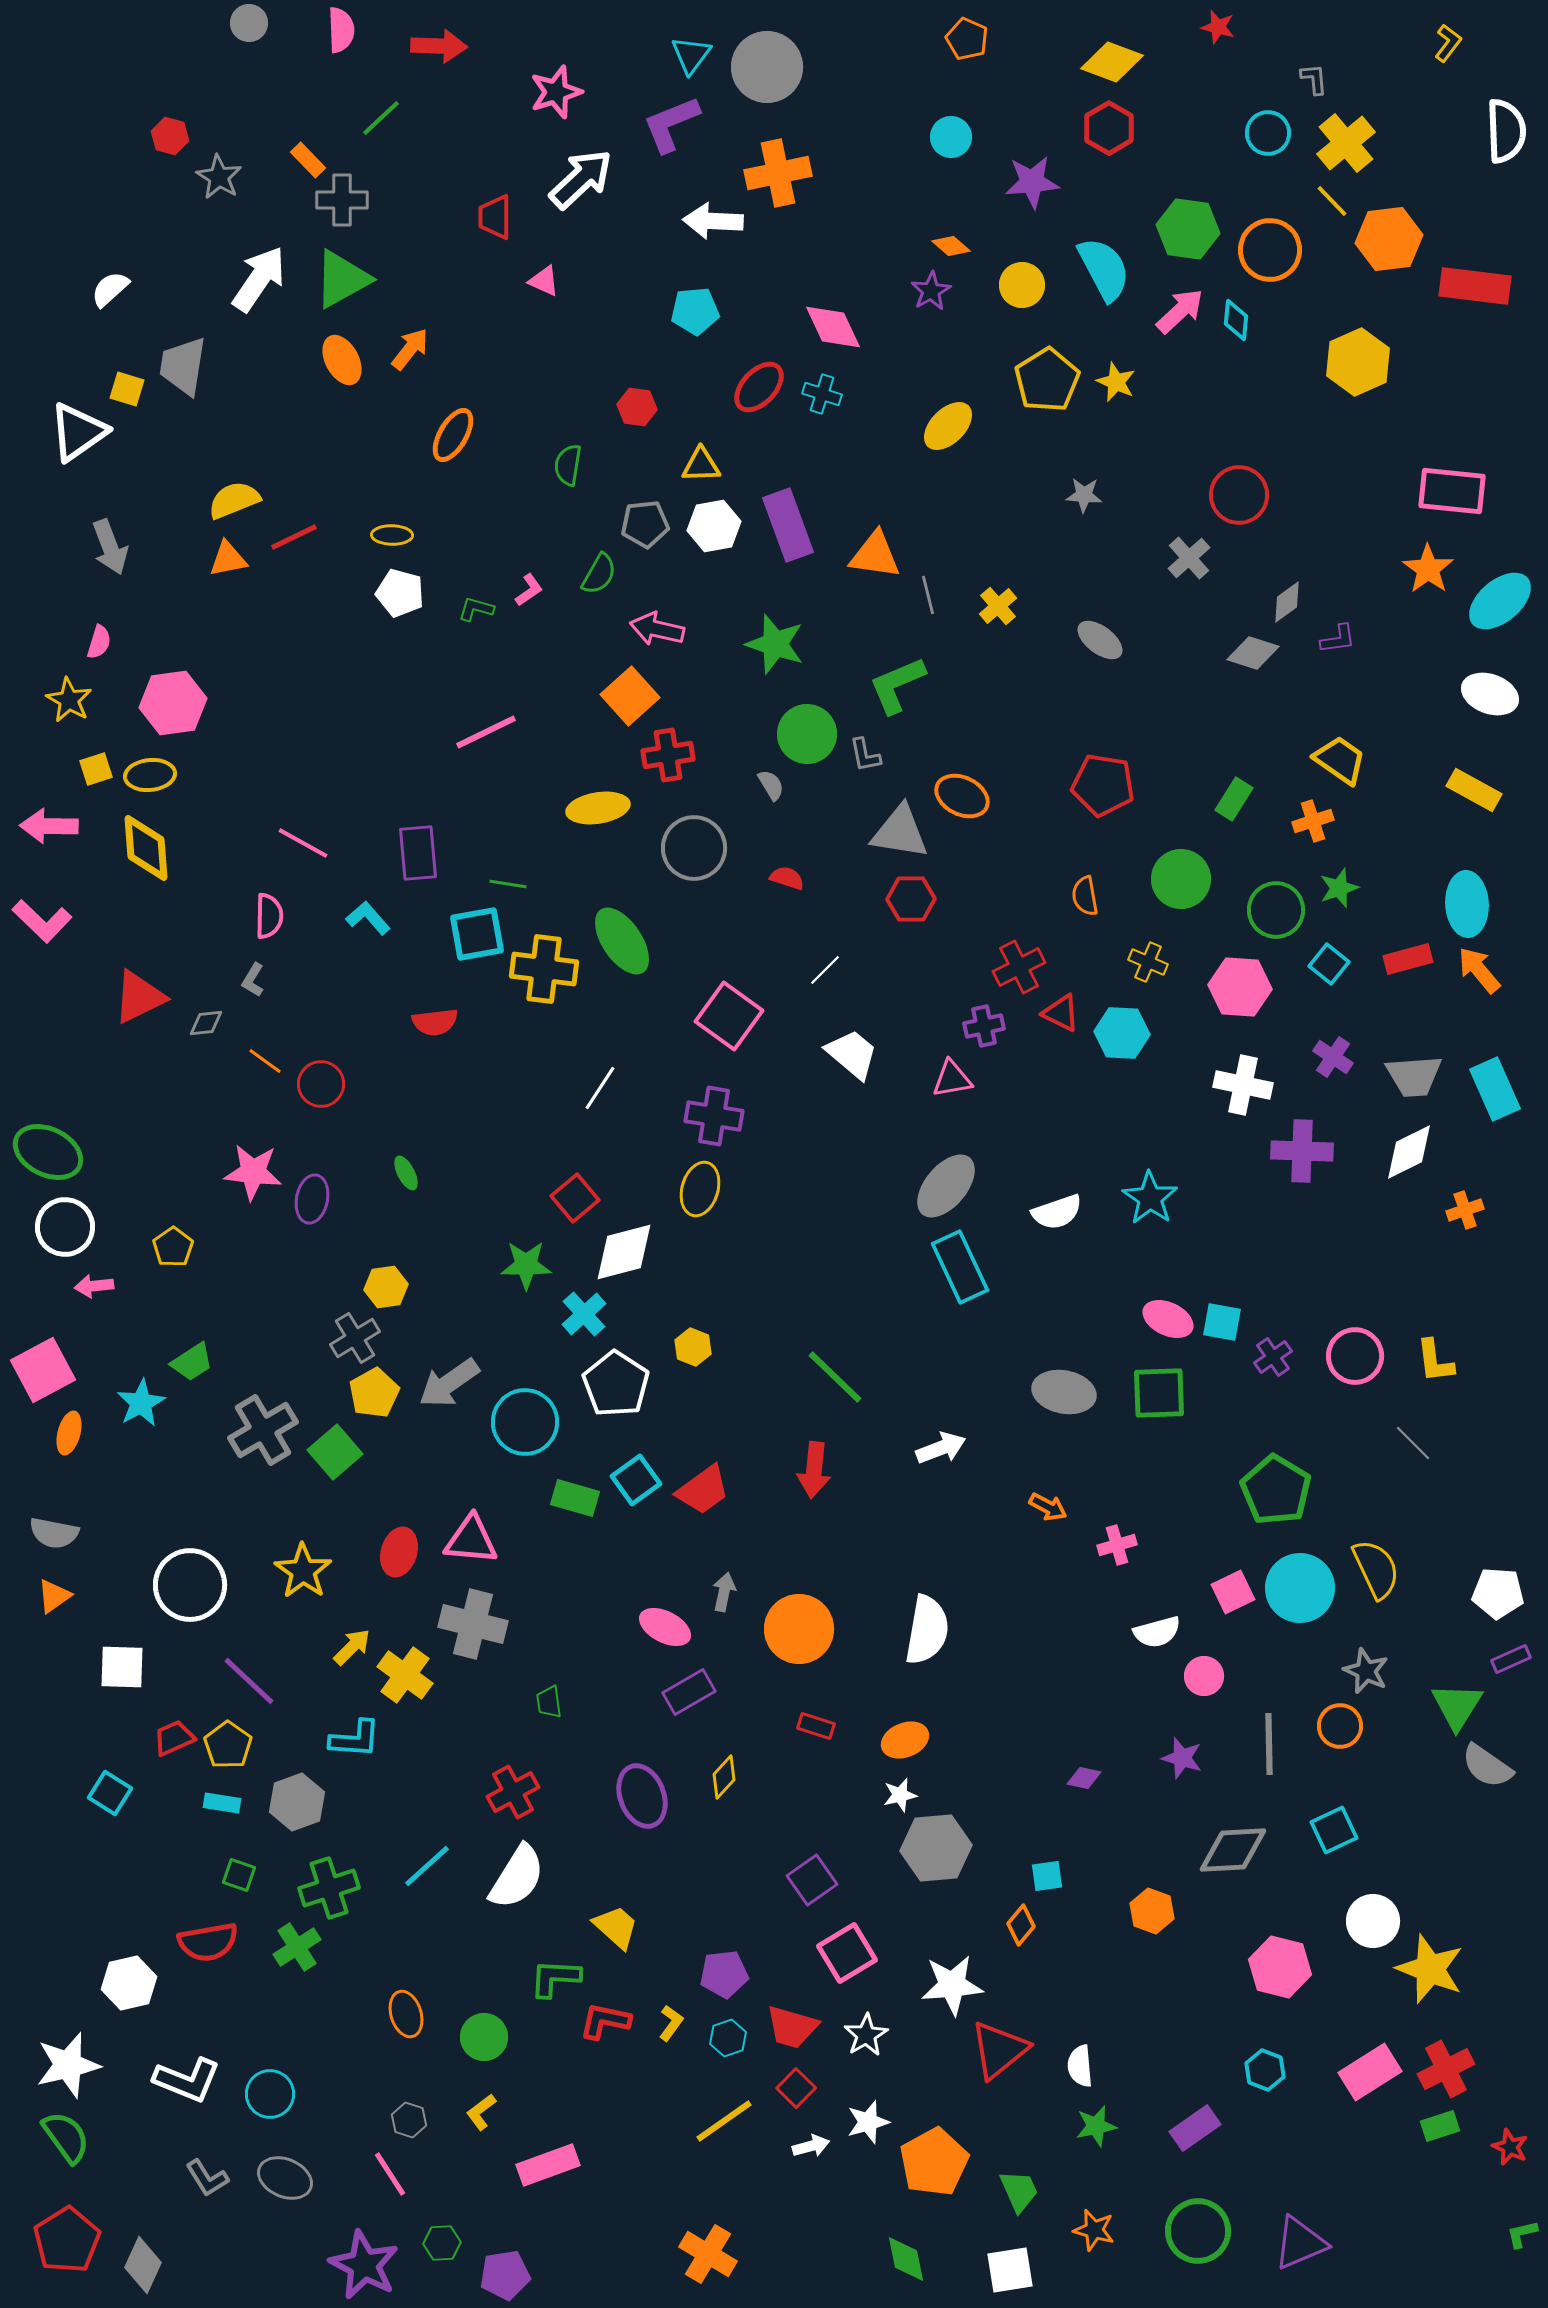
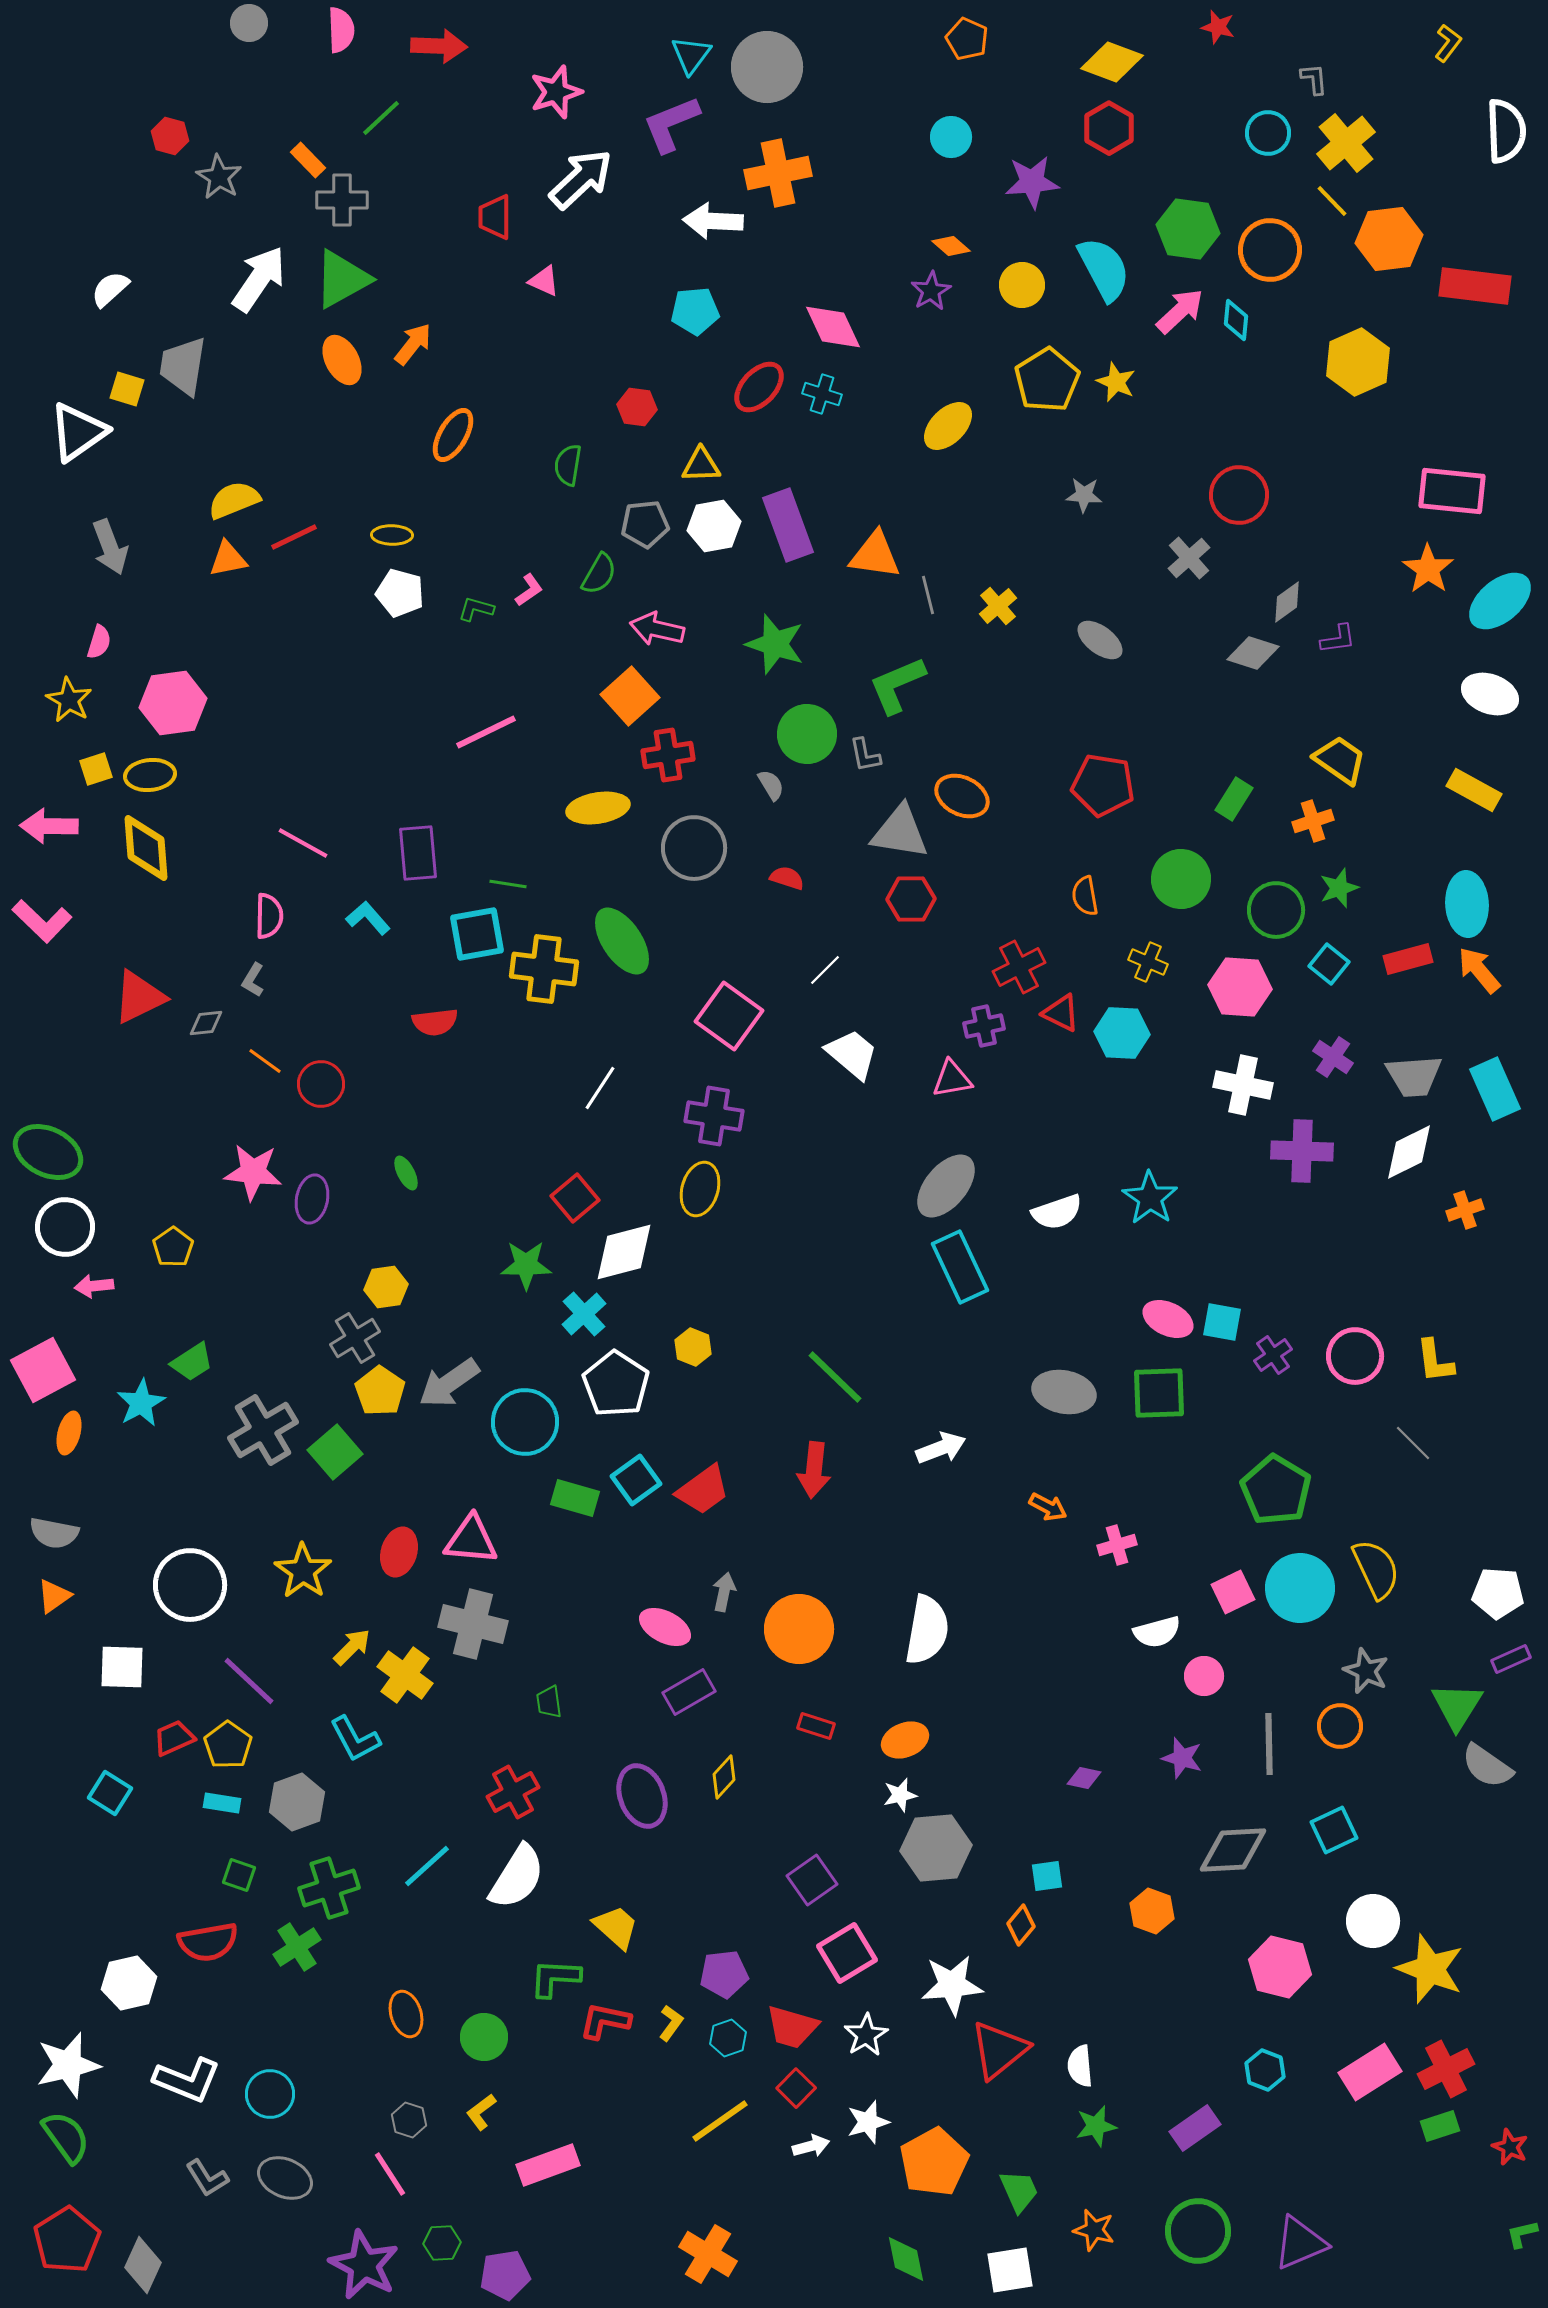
orange arrow at (410, 349): moved 3 px right, 5 px up
purple cross at (1273, 1357): moved 2 px up
yellow pentagon at (374, 1393): moved 6 px right, 2 px up; rotated 9 degrees counterclockwise
cyan L-shape at (355, 1739): rotated 58 degrees clockwise
yellow line at (724, 2121): moved 4 px left
